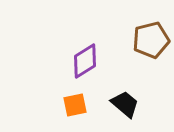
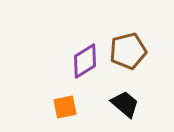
brown pentagon: moved 23 px left, 11 px down
orange square: moved 10 px left, 2 px down
